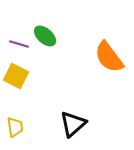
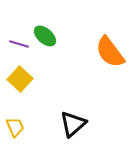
orange semicircle: moved 1 px right, 5 px up
yellow square: moved 4 px right, 3 px down; rotated 15 degrees clockwise
yellow trapezoid: rotated 15 degrees counterclockwise
